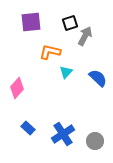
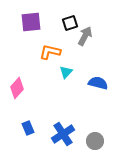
blue semicircle: moved 5 px down; rotated 30 degrees counterclockwise
blue rectangle: rotated 24 degrees clockwise
